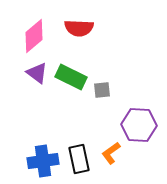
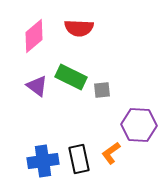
purple triangle: moved 13 px down
